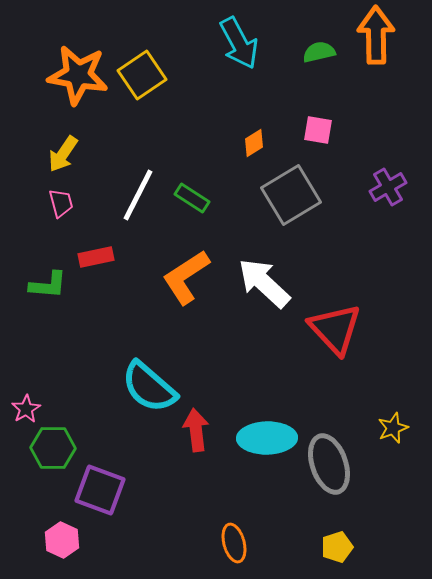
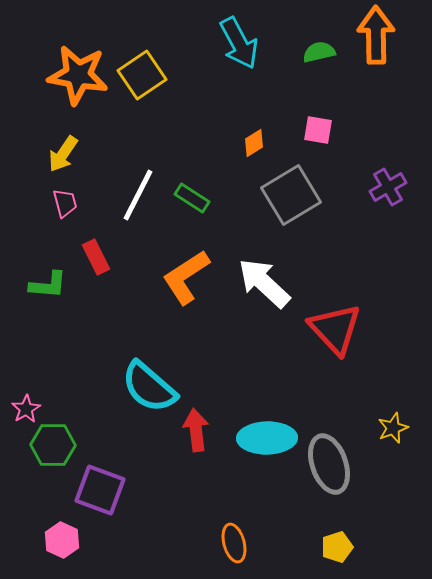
pink trapezoid: moved 4 px right
red rectangle: rotated 76 degrees clockwise
green hexagon: moved 3 px up
